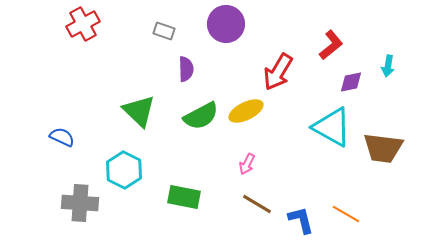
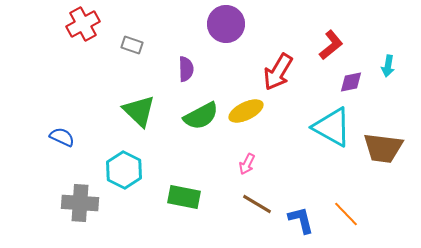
gray rectangle: moved 32 px left, 14 px down
orange line: rotated 16 degrees clockwise
